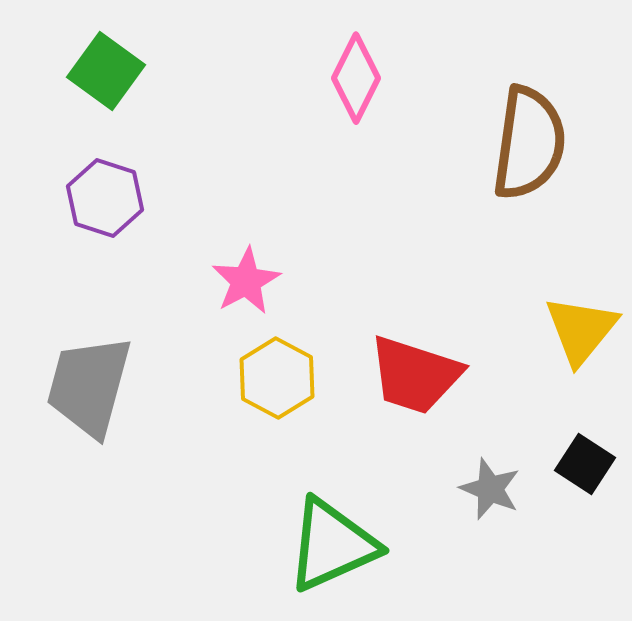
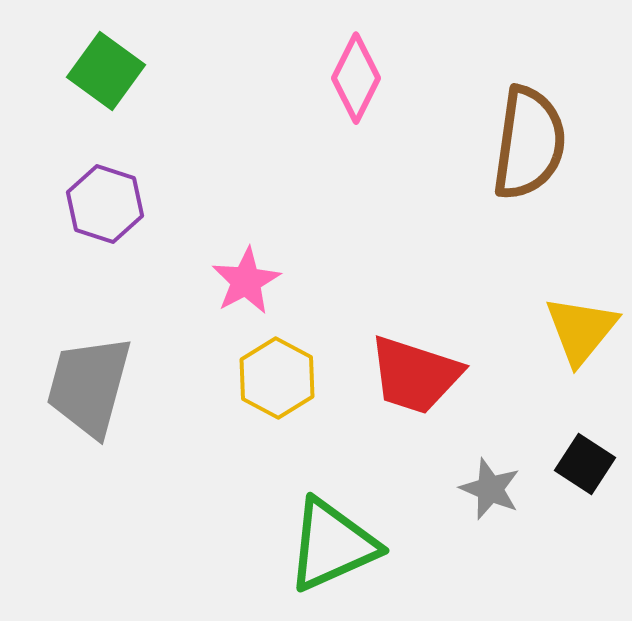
purple hexagon: moved 6 px down
